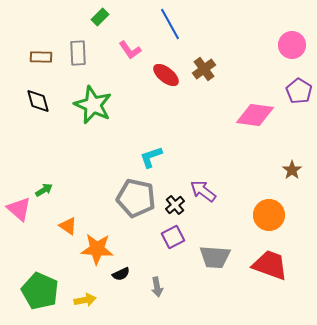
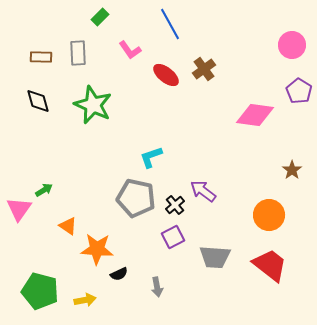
pink triangle: rotated 24 degrees clockwise
red trapezoid: rotated 18 degrees clockwise
black semicircle: moved 2 px left
green pentagon: rotated 9 degrees counterclockwise
